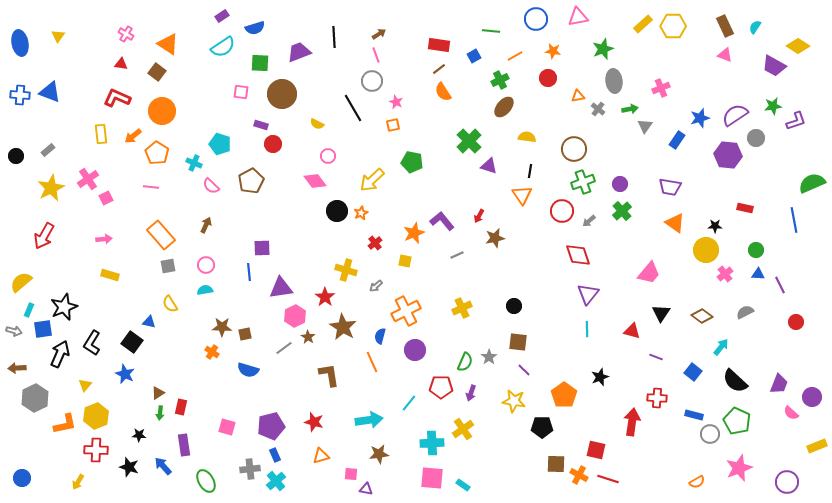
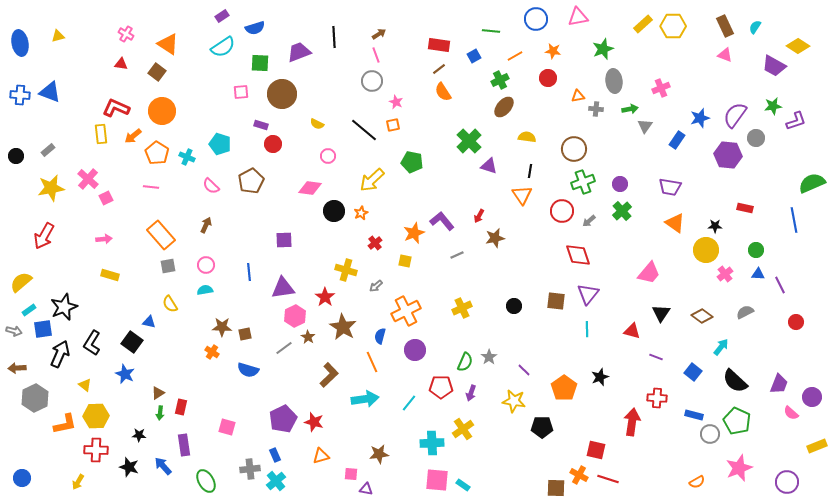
yellow triangle at (58, 36): rotated 40 degrees clockwise
pink square at (241, 92): rotated 14 degrees counterclockwise
red L-shape at (117, 98): moved 1 px left, 10 px down
black line at (353, 108): moved 11 px right, 22 px down; rotated 20 degrees counterclockwise
gray cross at (598, 109): moved 2 px left; rotated 32 degrees counterclockwise
purple semicircle at (735, 115): rotated 20 degrees counterclockwise
cyan cross at (194, 163): moved 7 px left, 6 px up
pink cross at (88, 179): rotated 15 degrees counterclockwise
pink diamond at (315, 181): moved 5 px left, 7 px down; rotated 45 degrees counterclockwise
yellow star at (51, 188): rotated 16 degrees clockwise
black circle at (337, 211): moved 3 px left
purple square at (262, 248): moved 22 px right, 8 px up
purple triangle at (281, 288): moved 2 px right
cyan rectangle at (29, 310): rotated 32 degrees clockwise
brown square at (518, 342): moved 38 px right, 41 px up
brown L-shape at (329, 375): rotated 55 degrees clockwise
yellow triangle at (85, 385): rotated 32 degrees counterclockwise
orange pentagon at (564, 395): moved 7 px up
yellow hexagon at (96, 416): rotated 20 degrees clockwise
cyan arrow at (369, 420): moved 4 px left, 21 px up
purple pentagon at (271, 426): moved 12 px right, 7 px up; rotated 12 degrees counterclockwise
brown square at (556, 464): moved 24 px down
pink square at (432, 478): moved 5 px right, 2 px down
